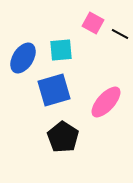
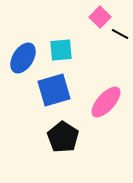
pink square: moved 7 px right, 6 px up; rotated 15 degrees clockwise
